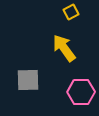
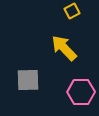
yellow square: moved 1 px right, 1 px up
yellow arrow: rotated 8 degrees counterclockwise
